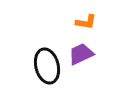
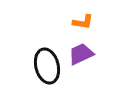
orange L-shape: moved 3 px left
